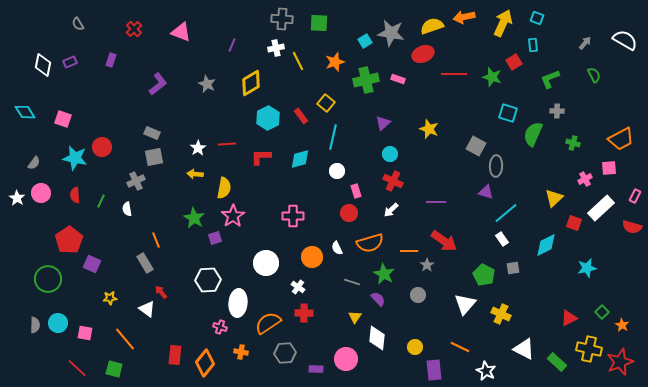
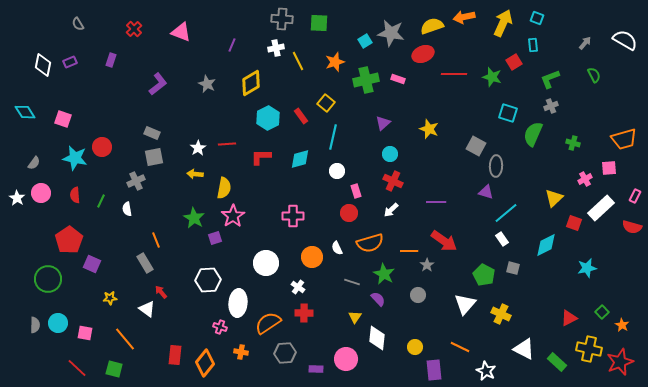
gray cross at (557, 111): moved 6 px left, 5 px up; rotated 24 degrees counterclockwise
orange trapezoid at (621, 139): moved 3 px right; rotated 12 degrees clockwise
gray square at (513, 268): rotated 24 degrees clockwise
